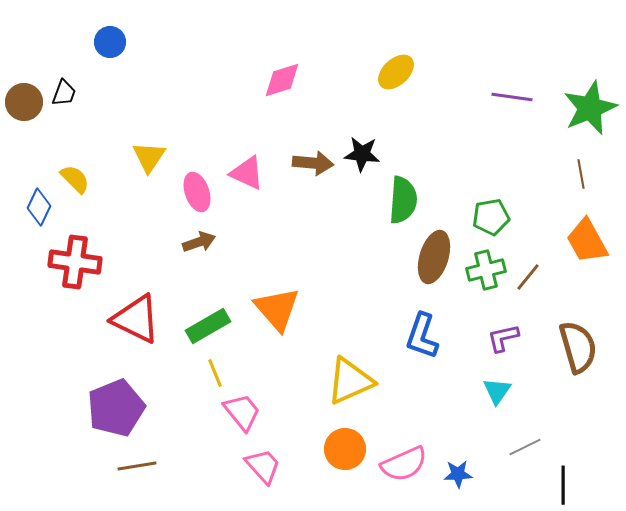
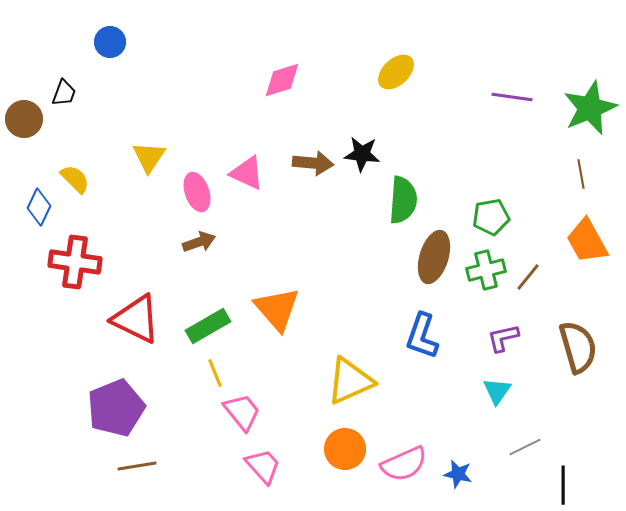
brown circle at (24, 102): moved 17 px down
blue star at (458, 474): rotated 16 degrees clockwise
